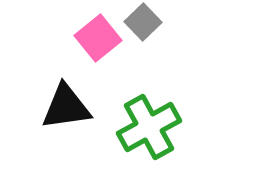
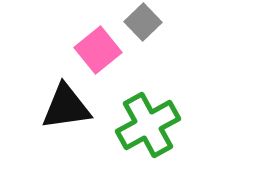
pink square: moved 12 px down
green cross: moved 1 px left, 2 px up
